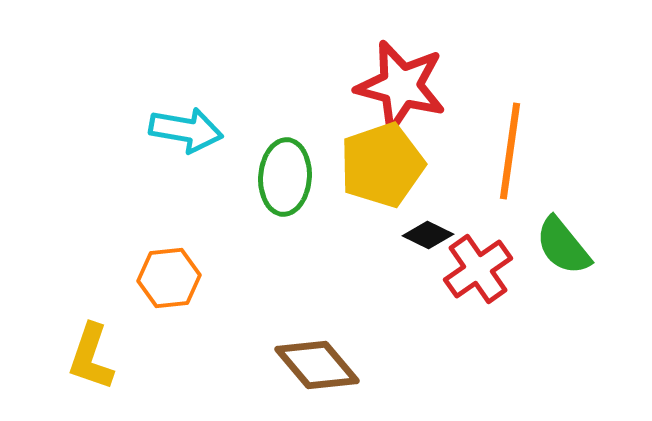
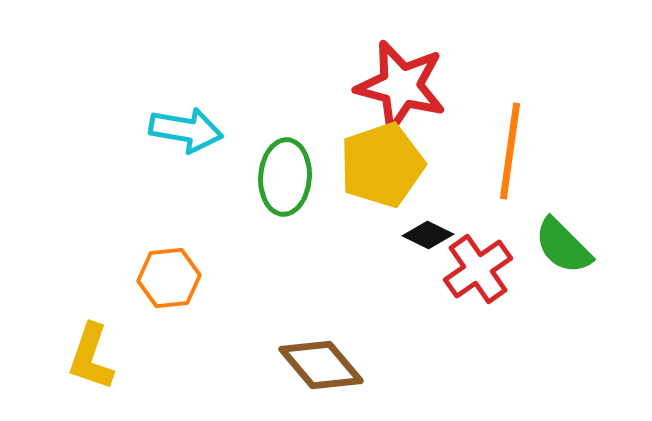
green semicircle: rotated 6 degrees counterclockwise
brown diamond: moved 4 px right
